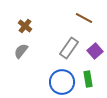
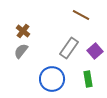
brown line: moved 3 px left, 3 px up
brown cross: moved 2 px left, 5 px down
blue circle: moved 10 px left, 3 px up
